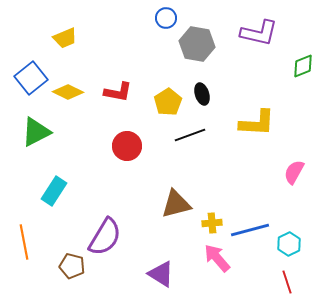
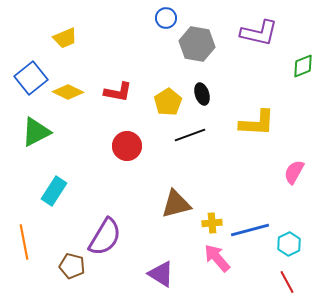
red line: rotated 10 degrees counterclockwise
